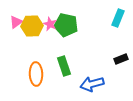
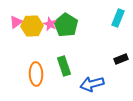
green pentagon: rotated 20 degrees clockwise
